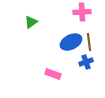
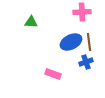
green triangle: rotated 40 degrees clockwise
